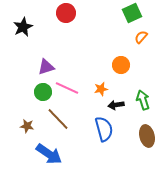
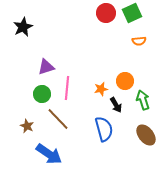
red circle: moved 40 px right
orange semicircle: moved 2 px left, 4 px down; rotated 136 degrees counterclockwise
orange circle: moved 4 px right, 16 px down
pink line: rotated 70 degrees clockwise
green circle: moved 1 px left, 2 px down
black arrow: rotated 112 degrees counterclockwise
brown star: rotated 16 degrees clockwise
brown ellipse: moved 1 px left, 1 px up; rotated 25 degrees counterclockwise
